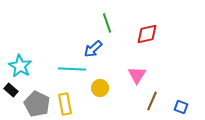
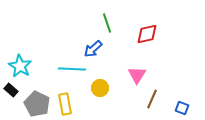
brown line: moved 2 px up
blue square: moved 1 px right, 1 px down
